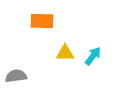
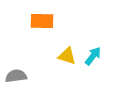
yellow triangle: moved 2 px right, 3 px down; rotated 18 degrees clockwise
